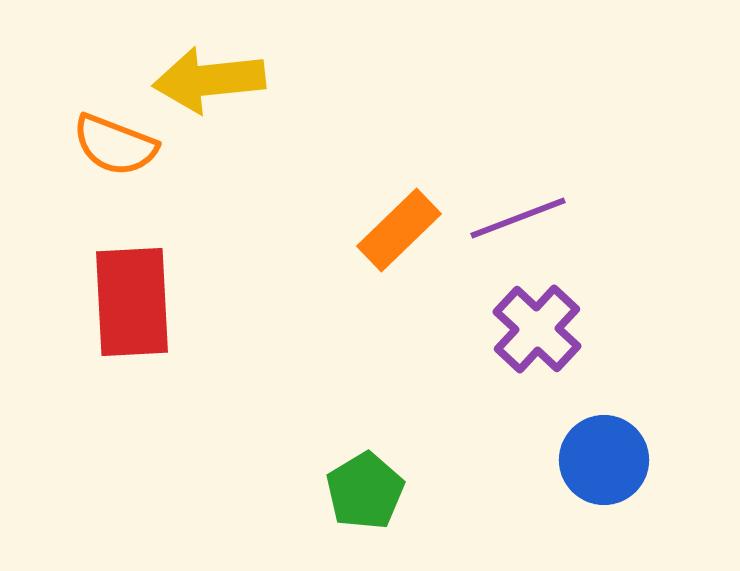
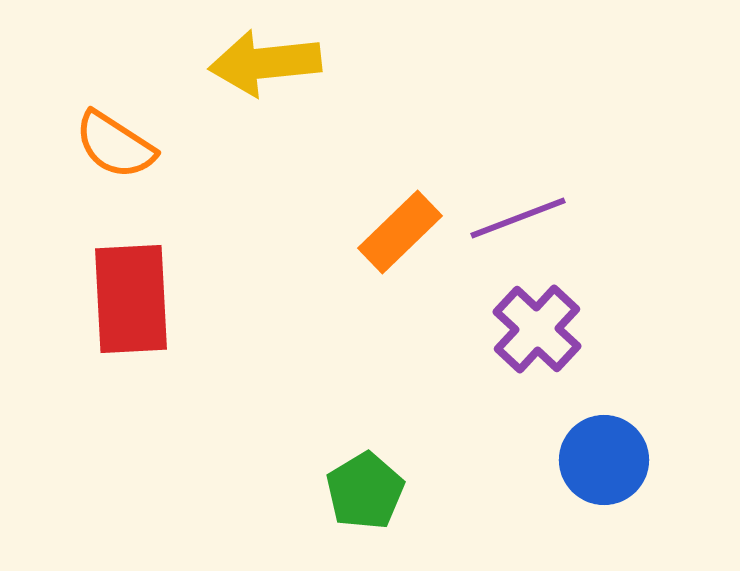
yellow arrow: moved 56 px right, 17 px up
orange semicircle: rotated 12 degrees clockwise
orange rectangle: moved 1 px right, 2 px down
red rectangle: moved 1 px left, 3 px up
